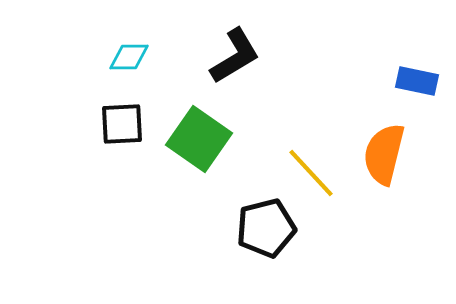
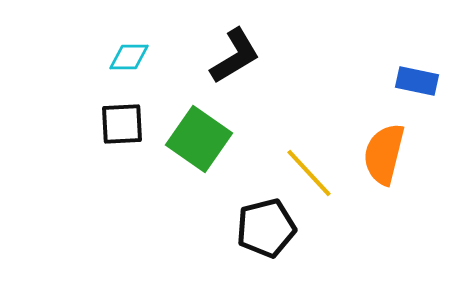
yellow line: moved 2 px left
